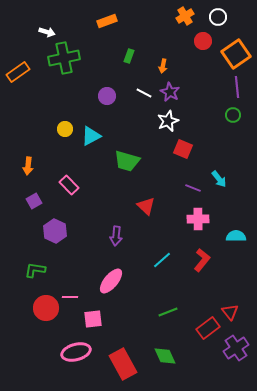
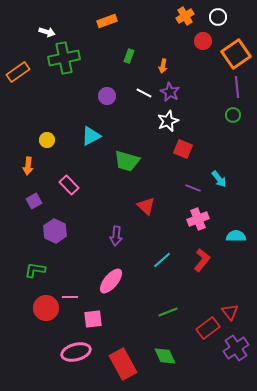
yellow circle at (65, 129): moved 18 px left, 11 px down
pink cross at (198, 219): rotated 20 degrees counterclockwise
